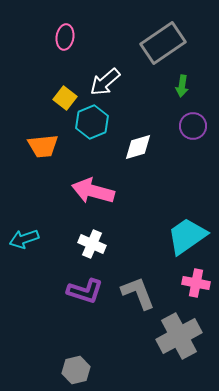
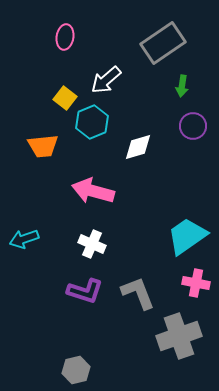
white arrow: moved 1 px right, 2 px up
gray cross: rotated 9 degrees clockwise
